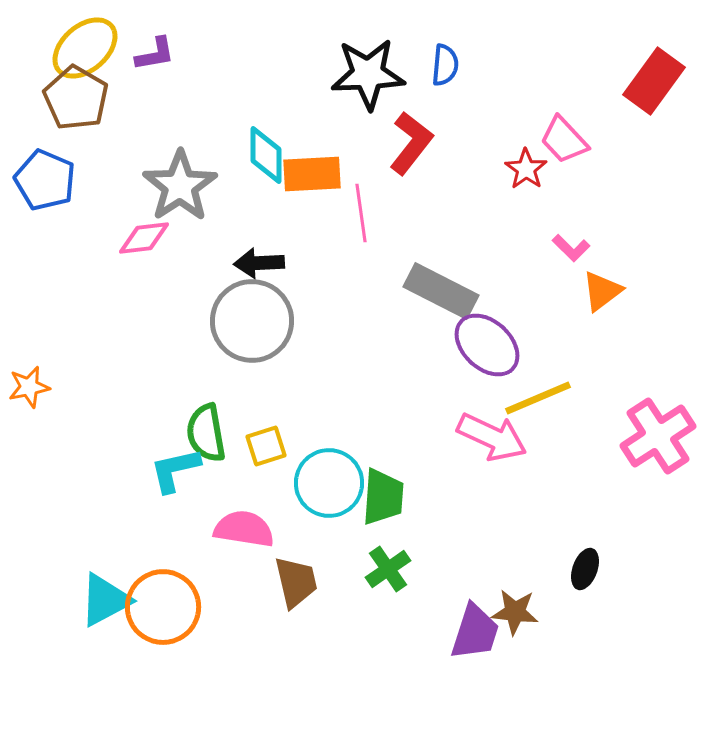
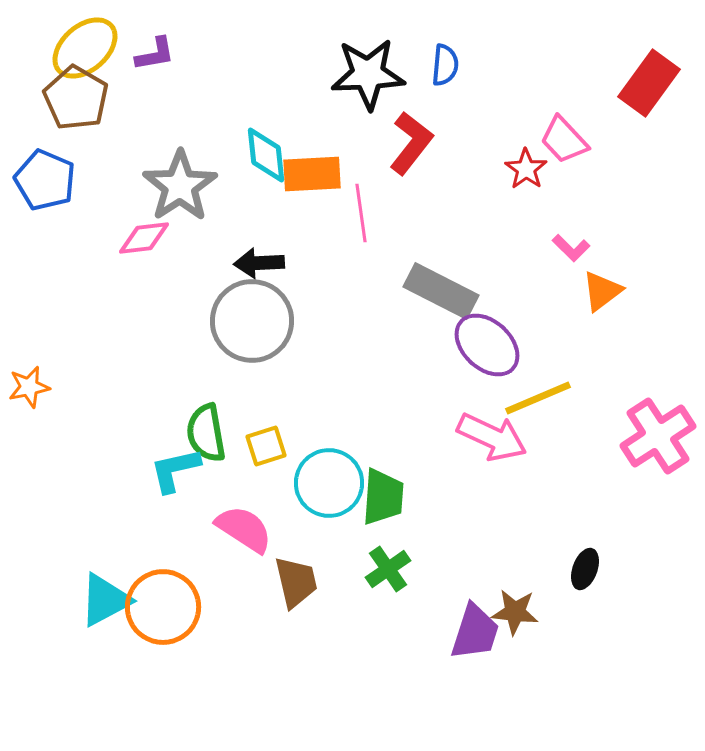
red rectangle: moved 5 px left, 2 px down
cyan diamond: rotated 6 degrees counterclockwise
pink semicircle: rotated 24 degrees clockwise
